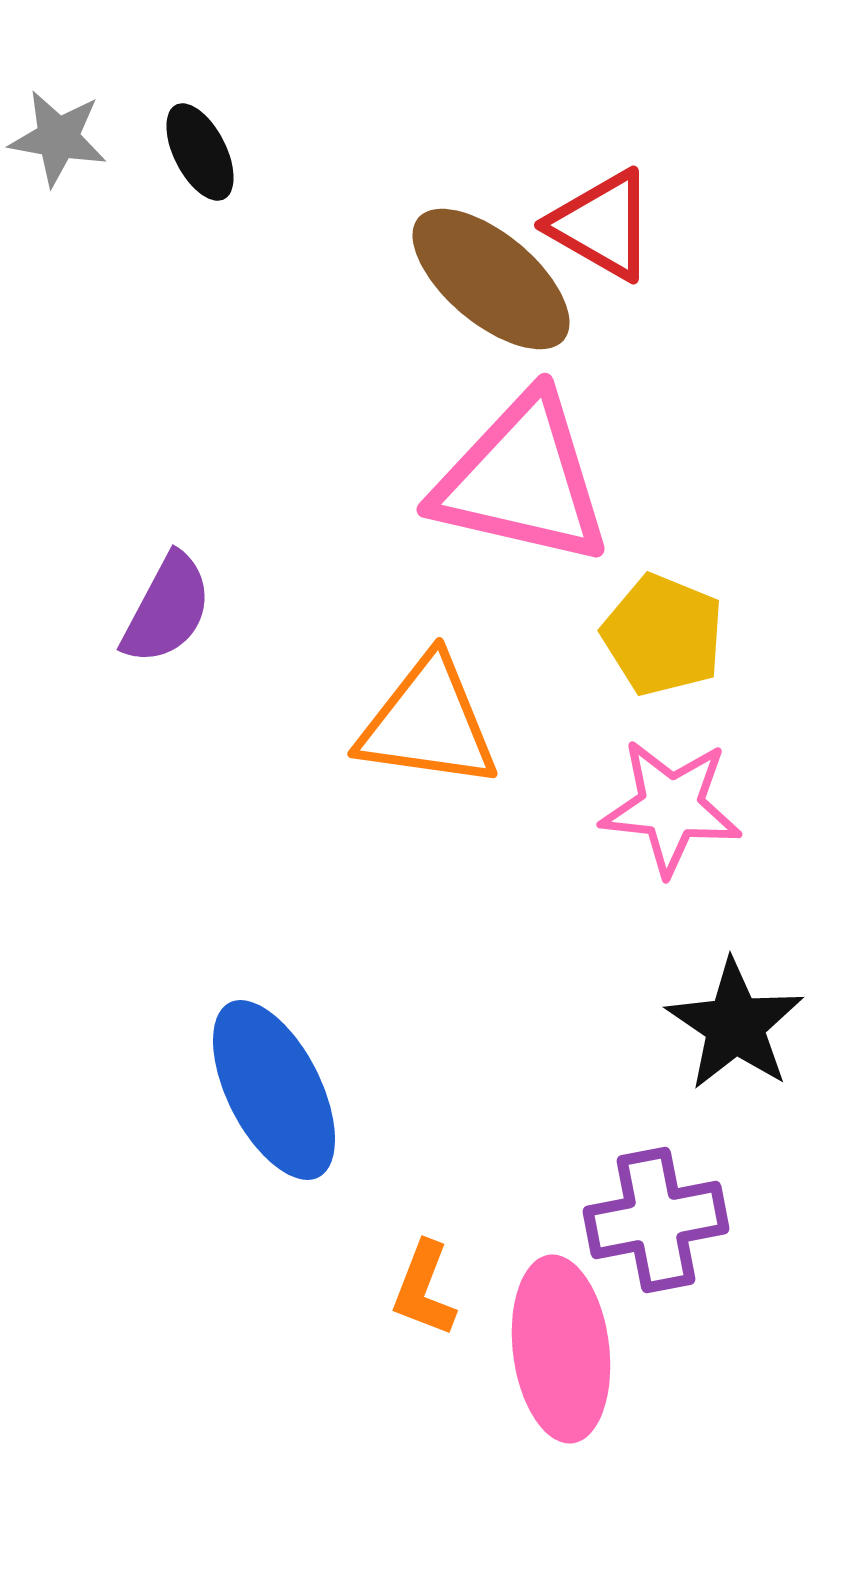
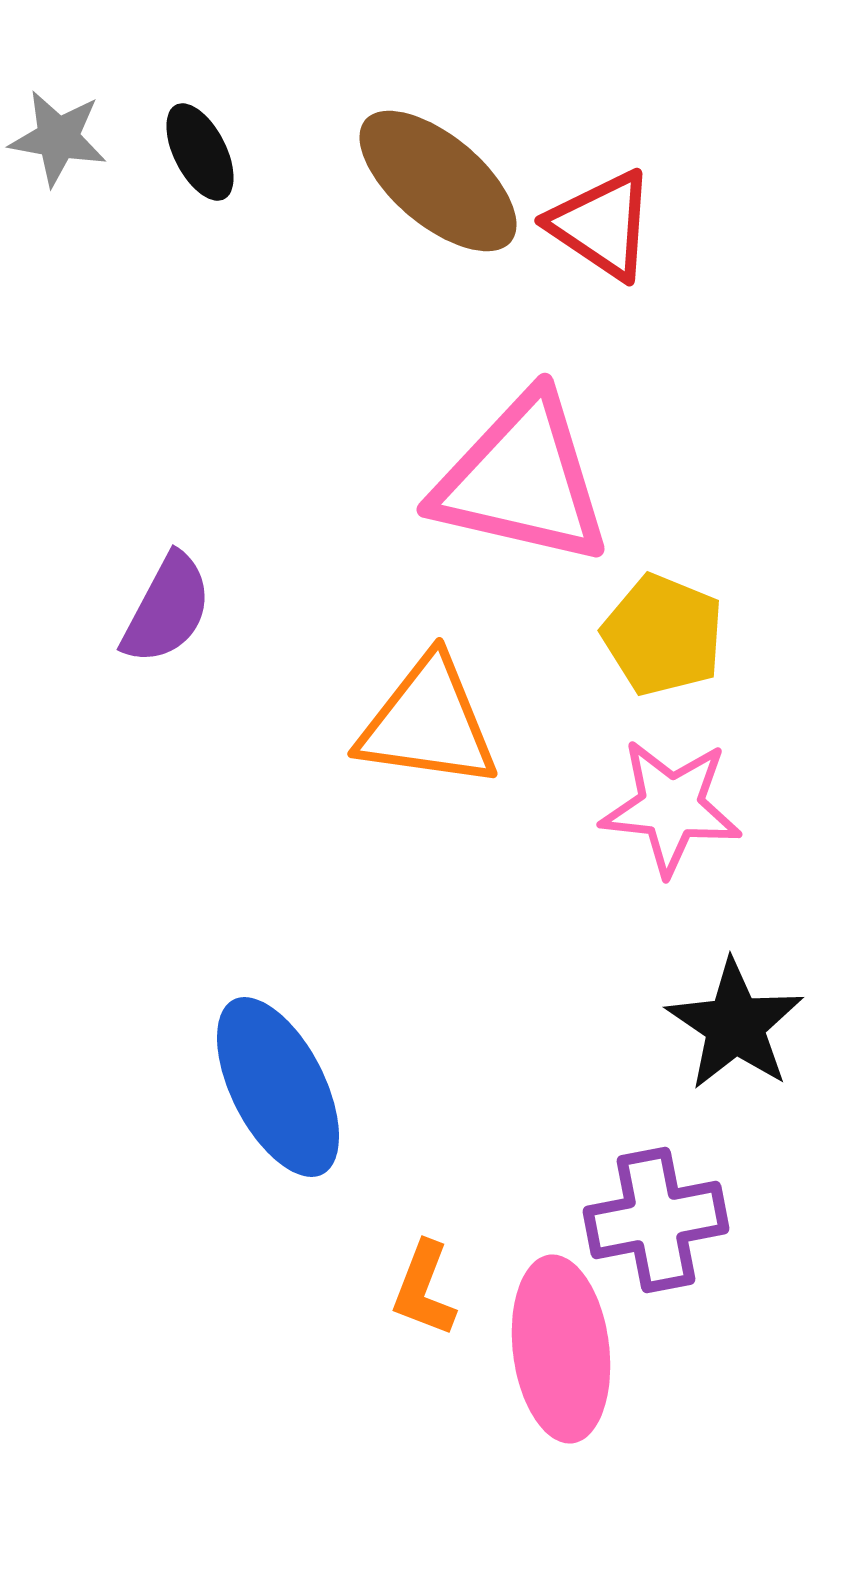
red triangle: rotated 4 degrees clockwise
brown ellipse: moved 53 px left, 98 px up
blue ellipse: moved 4 px right, 3 px up
